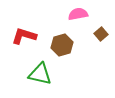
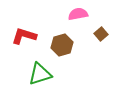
green triangle: rotated 30 degrees counterclockwise
